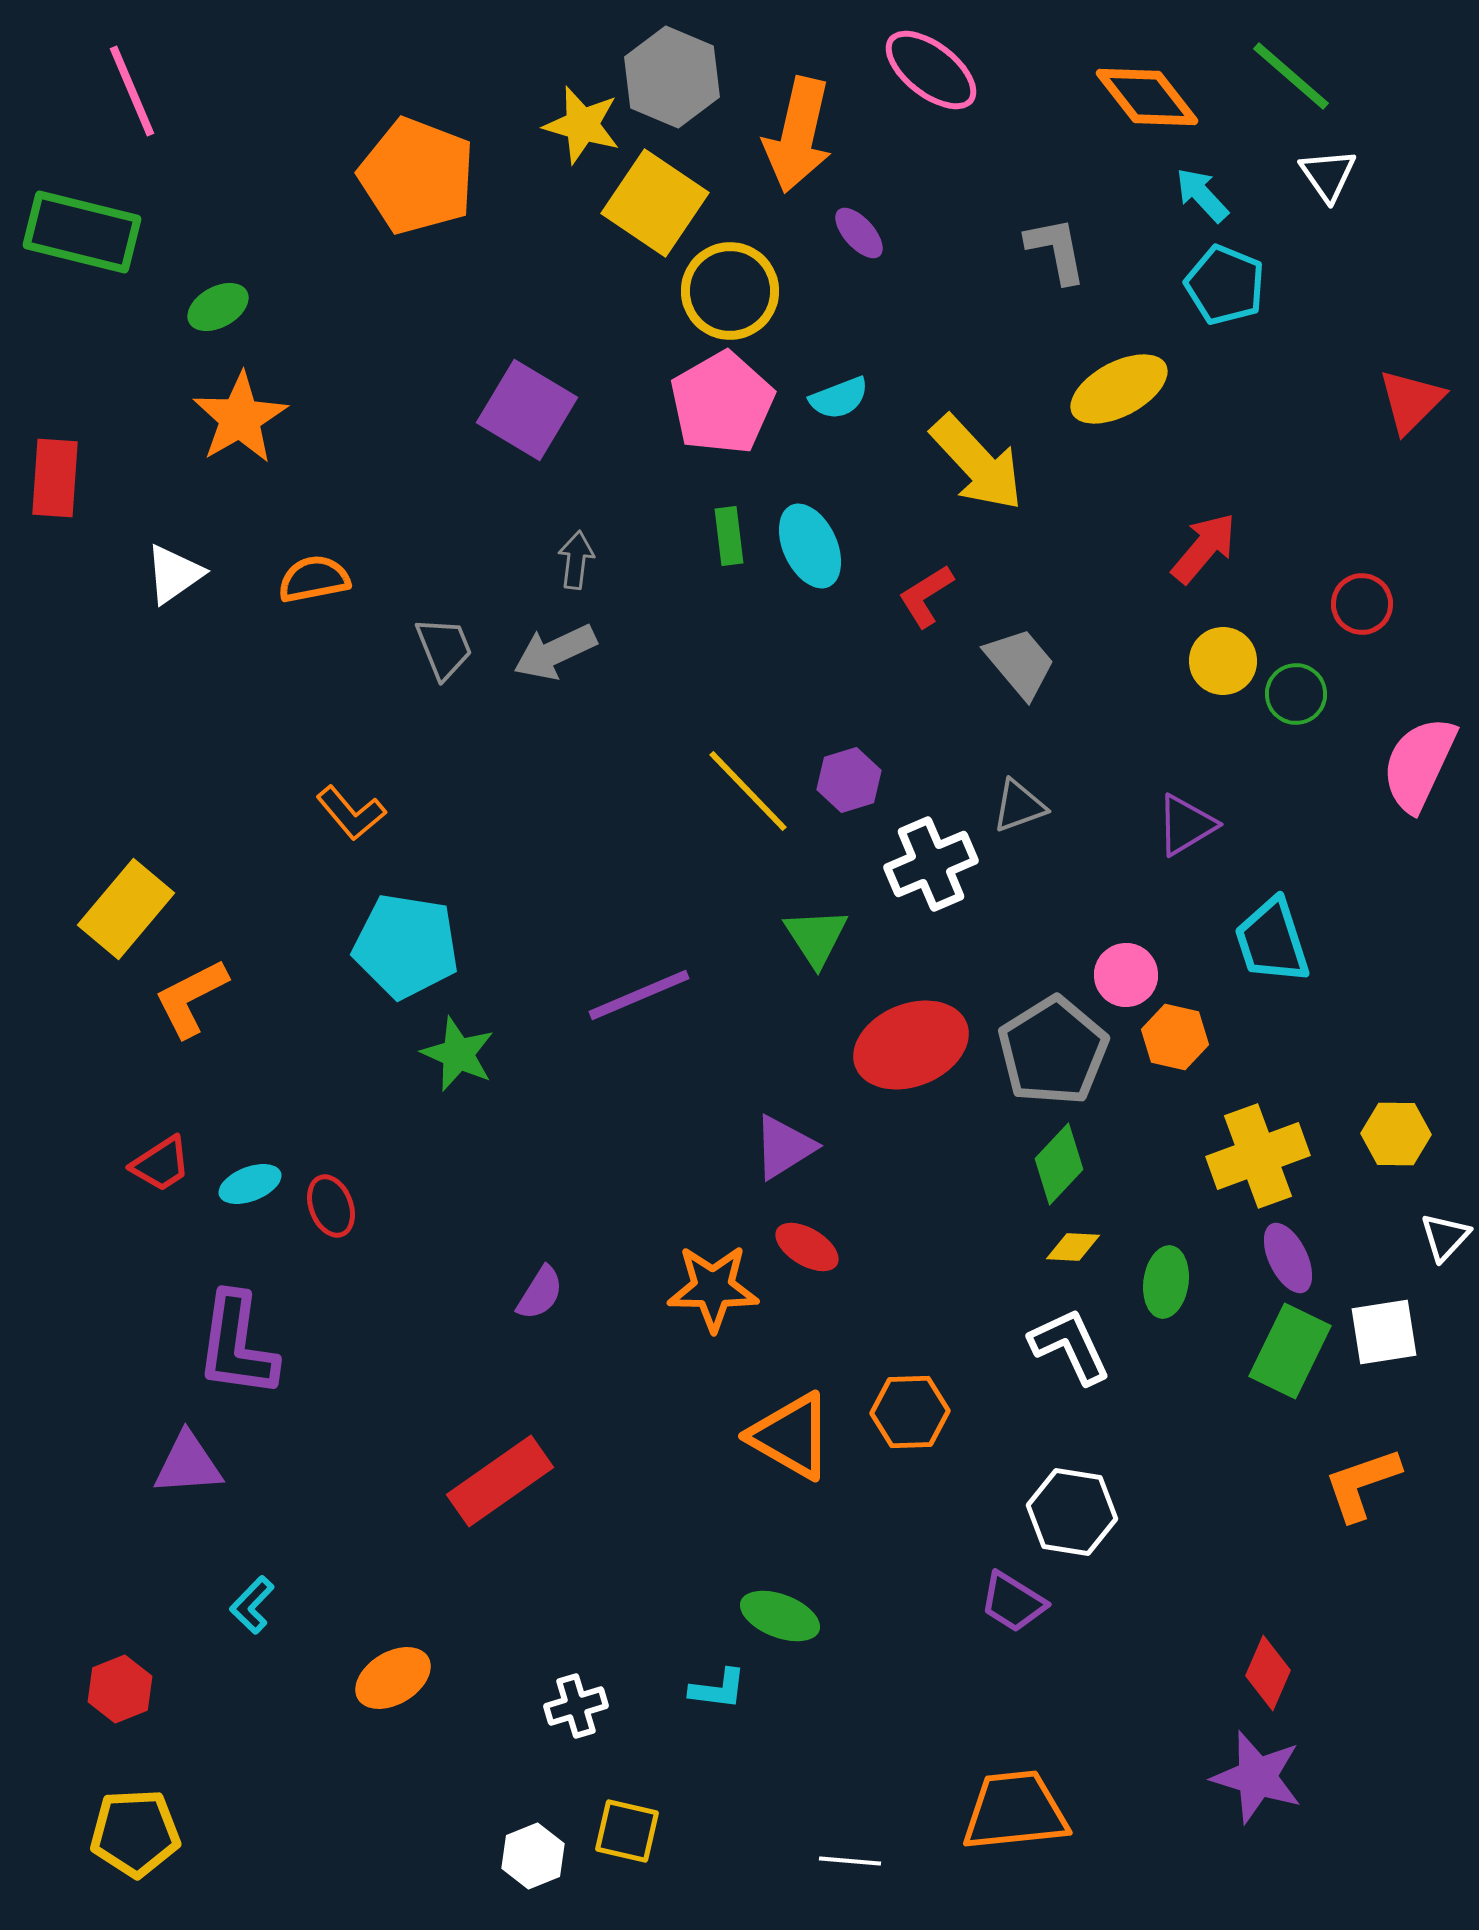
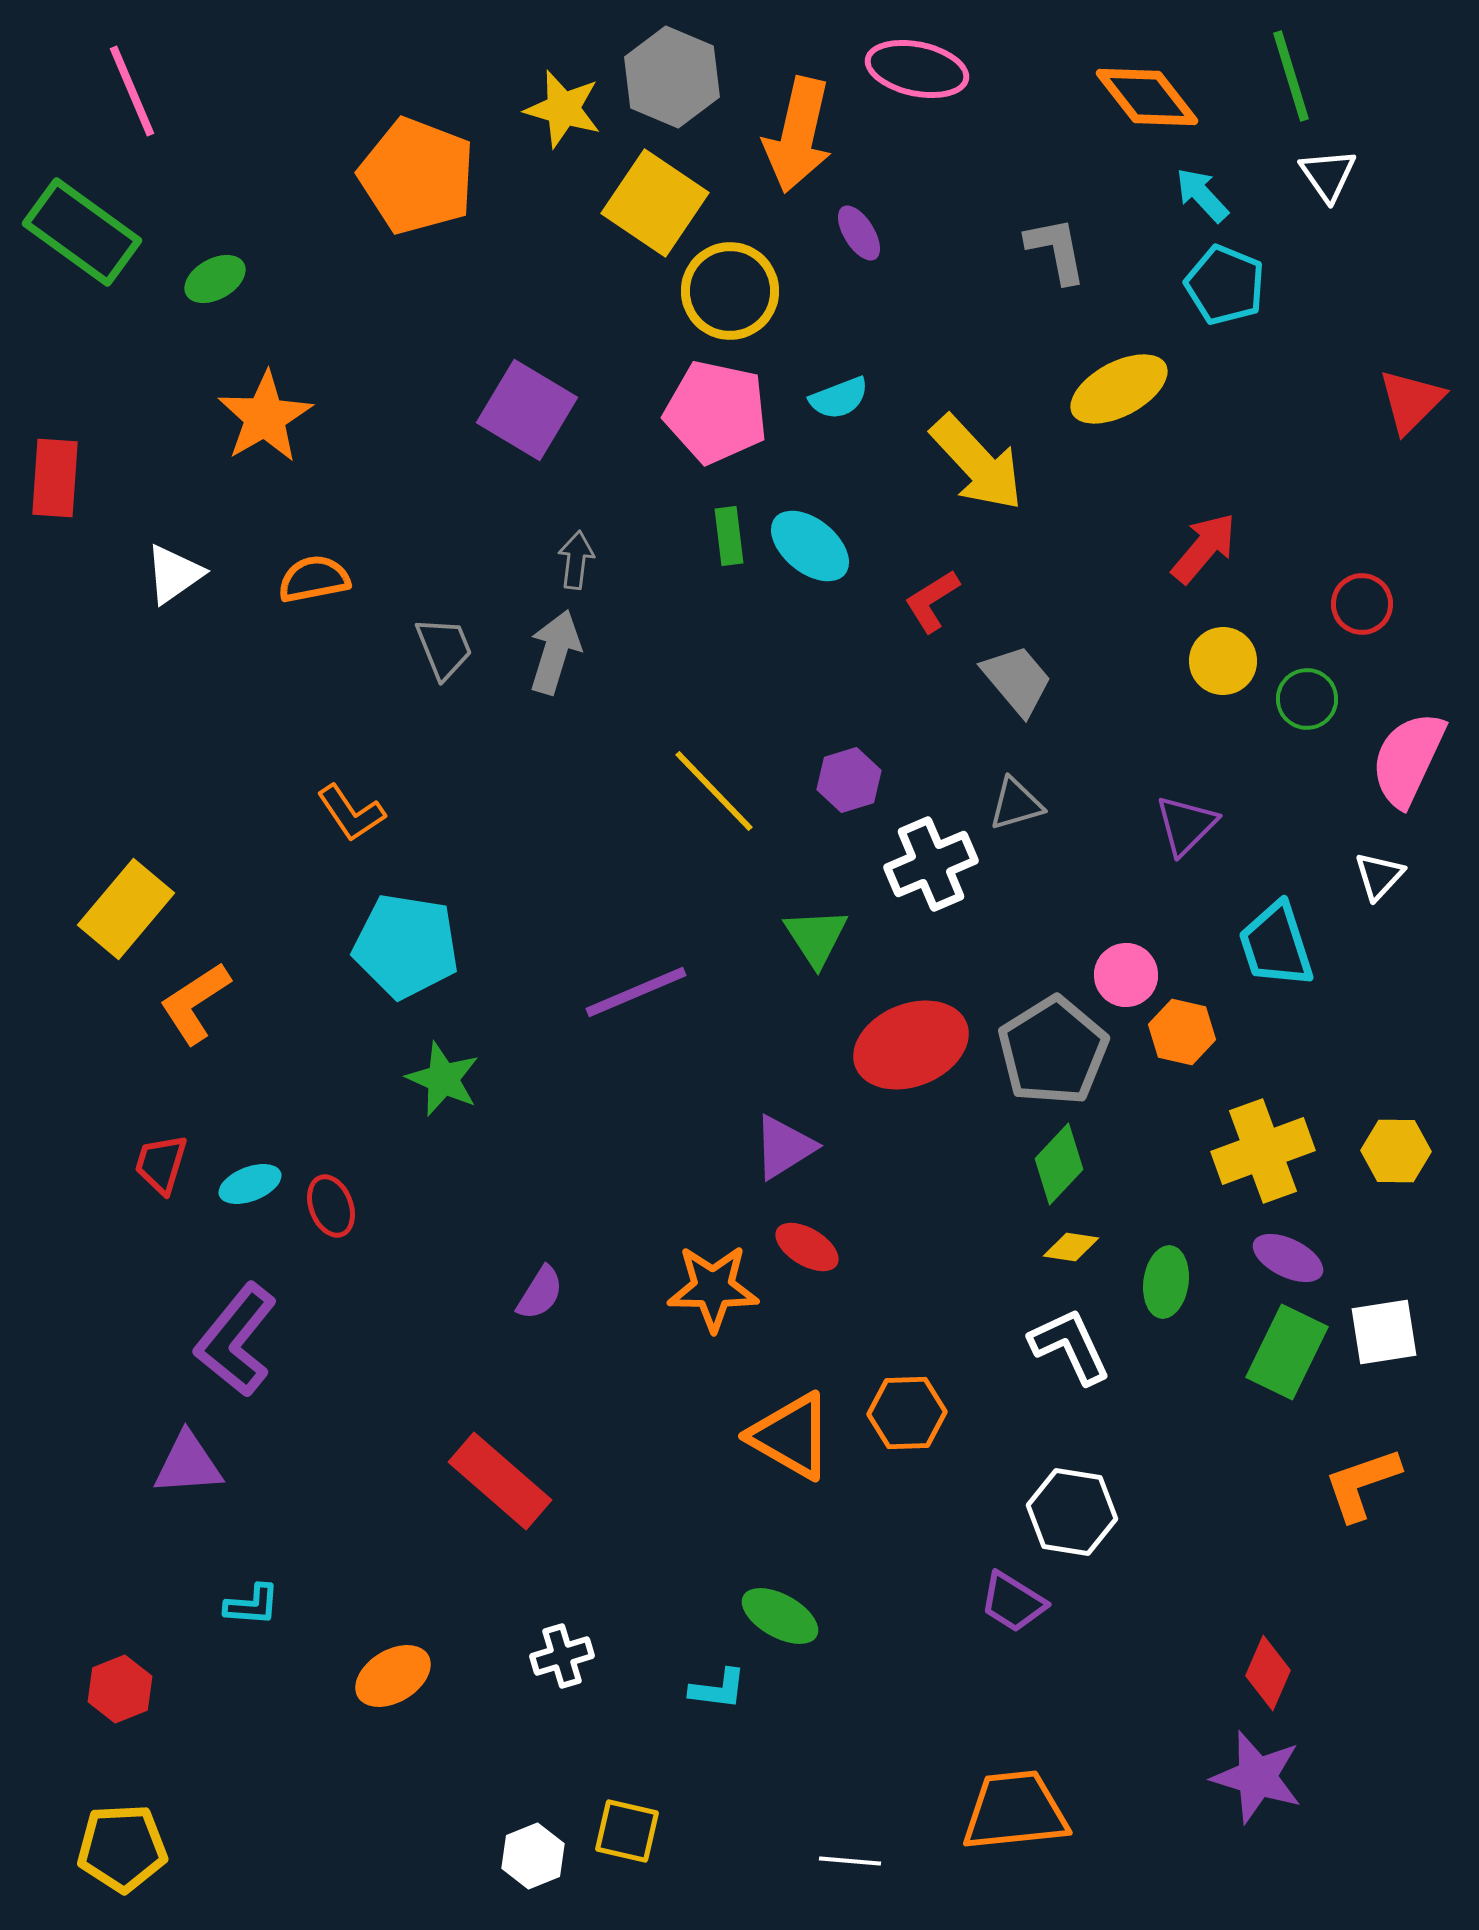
pink ellipse at (931, 70): moved 14 px left, 1 px up; rotated 26 degrees counterclockwise
green line at (1291, 76): rotated 32 degrees clockwise
yellow star at (582, 125): moved 19 px left, 16 px up
green rectangle at (82, 232): rotated 22 degrees clockwise
purple ellipse at (859, 233): rotated 10 degrees clockwise
green ellipse at (218, 307): moved 3 px left, 28 px up
pink pentagon at (722, 403): moved 6 px left, 9 px down; rotated 30 degrees counterclockwise
orange star at (240, 418): moved 25 px right, 1 px up
cyan ellipse at (810, 546): rotated 26 degrees counterclockwise
red L-shape at (926, 596): moved 6 px right, 5 px down
gray arrow at (555, 652): rotated 132 degrees clockwise
gray trapezoid at (1020, 663): moved 3 px left, 17 px down
green circle at (1296, 694): moved 11 px right, 5 px down
pink semicircle at (1419, 764): moved 11 px left, 5 px up
yellow line at (748, 791): moved 34 px left
gray triangle at (1019, 806): moved 3 px left, 2 px up; rotated 4 degrees clockwise
orange L-shape at (351, 813): rotated 6 degrees clockwise
purple triangle at (1186, 825): rotated 14 degrees counterclockwise
cyan trapezoid at (1272, 941): moved 4 px right, 4 px down
purple line at (639, 995): moved 3 px left, 3 px up
orange L-shape at (191, 998): moved 4 px right, 5 px down; rotated 6 degrees counterclockwise
orange hexagon at (1175, 1037): moved 7 px right, 5 px up
green star at (458, 1054): moved 15 px left, 25 px down
yellow hexagon at (1396, 1134): moved 17 px down
yellow cross at (1258, 1156): moved 5 px right, 5 px up
red trapezoid at (161, 1164): rotated 140 degrees clockwise
white triangle at (1445, 1237): moved 66 px left, 361 px up
yellow diamond at (1073, 1247): moved 2 px left; rotated 6 degrees clockwise
purple ellipse at (1288, 1258): rotated 38 degrees counterclockwise
purple L-shape at (237, 1345): moved 1 px left, 5 px up; rotated 31 degrees clockwise
green rectangle at (1290, 1351): moved 3 px left, 1 px down
orange hexagon at (910, 1412): moved 3 px left, 1 px down
red rectangle at (500, 1481): rotated 76 degrees clockwise
cyan L-shape at (252, 1605): rotated 130 degrees counterclockwise
green ellipse at (780, 1616): rotated 8 degrees clockwise
orange ellipse at (393, 1678): moved 2 px up
white cross at (576, 1706): moved 14 px left, 50 px up
yellow pentagon at (135, 1833): moved 13 px left, 15 px down
